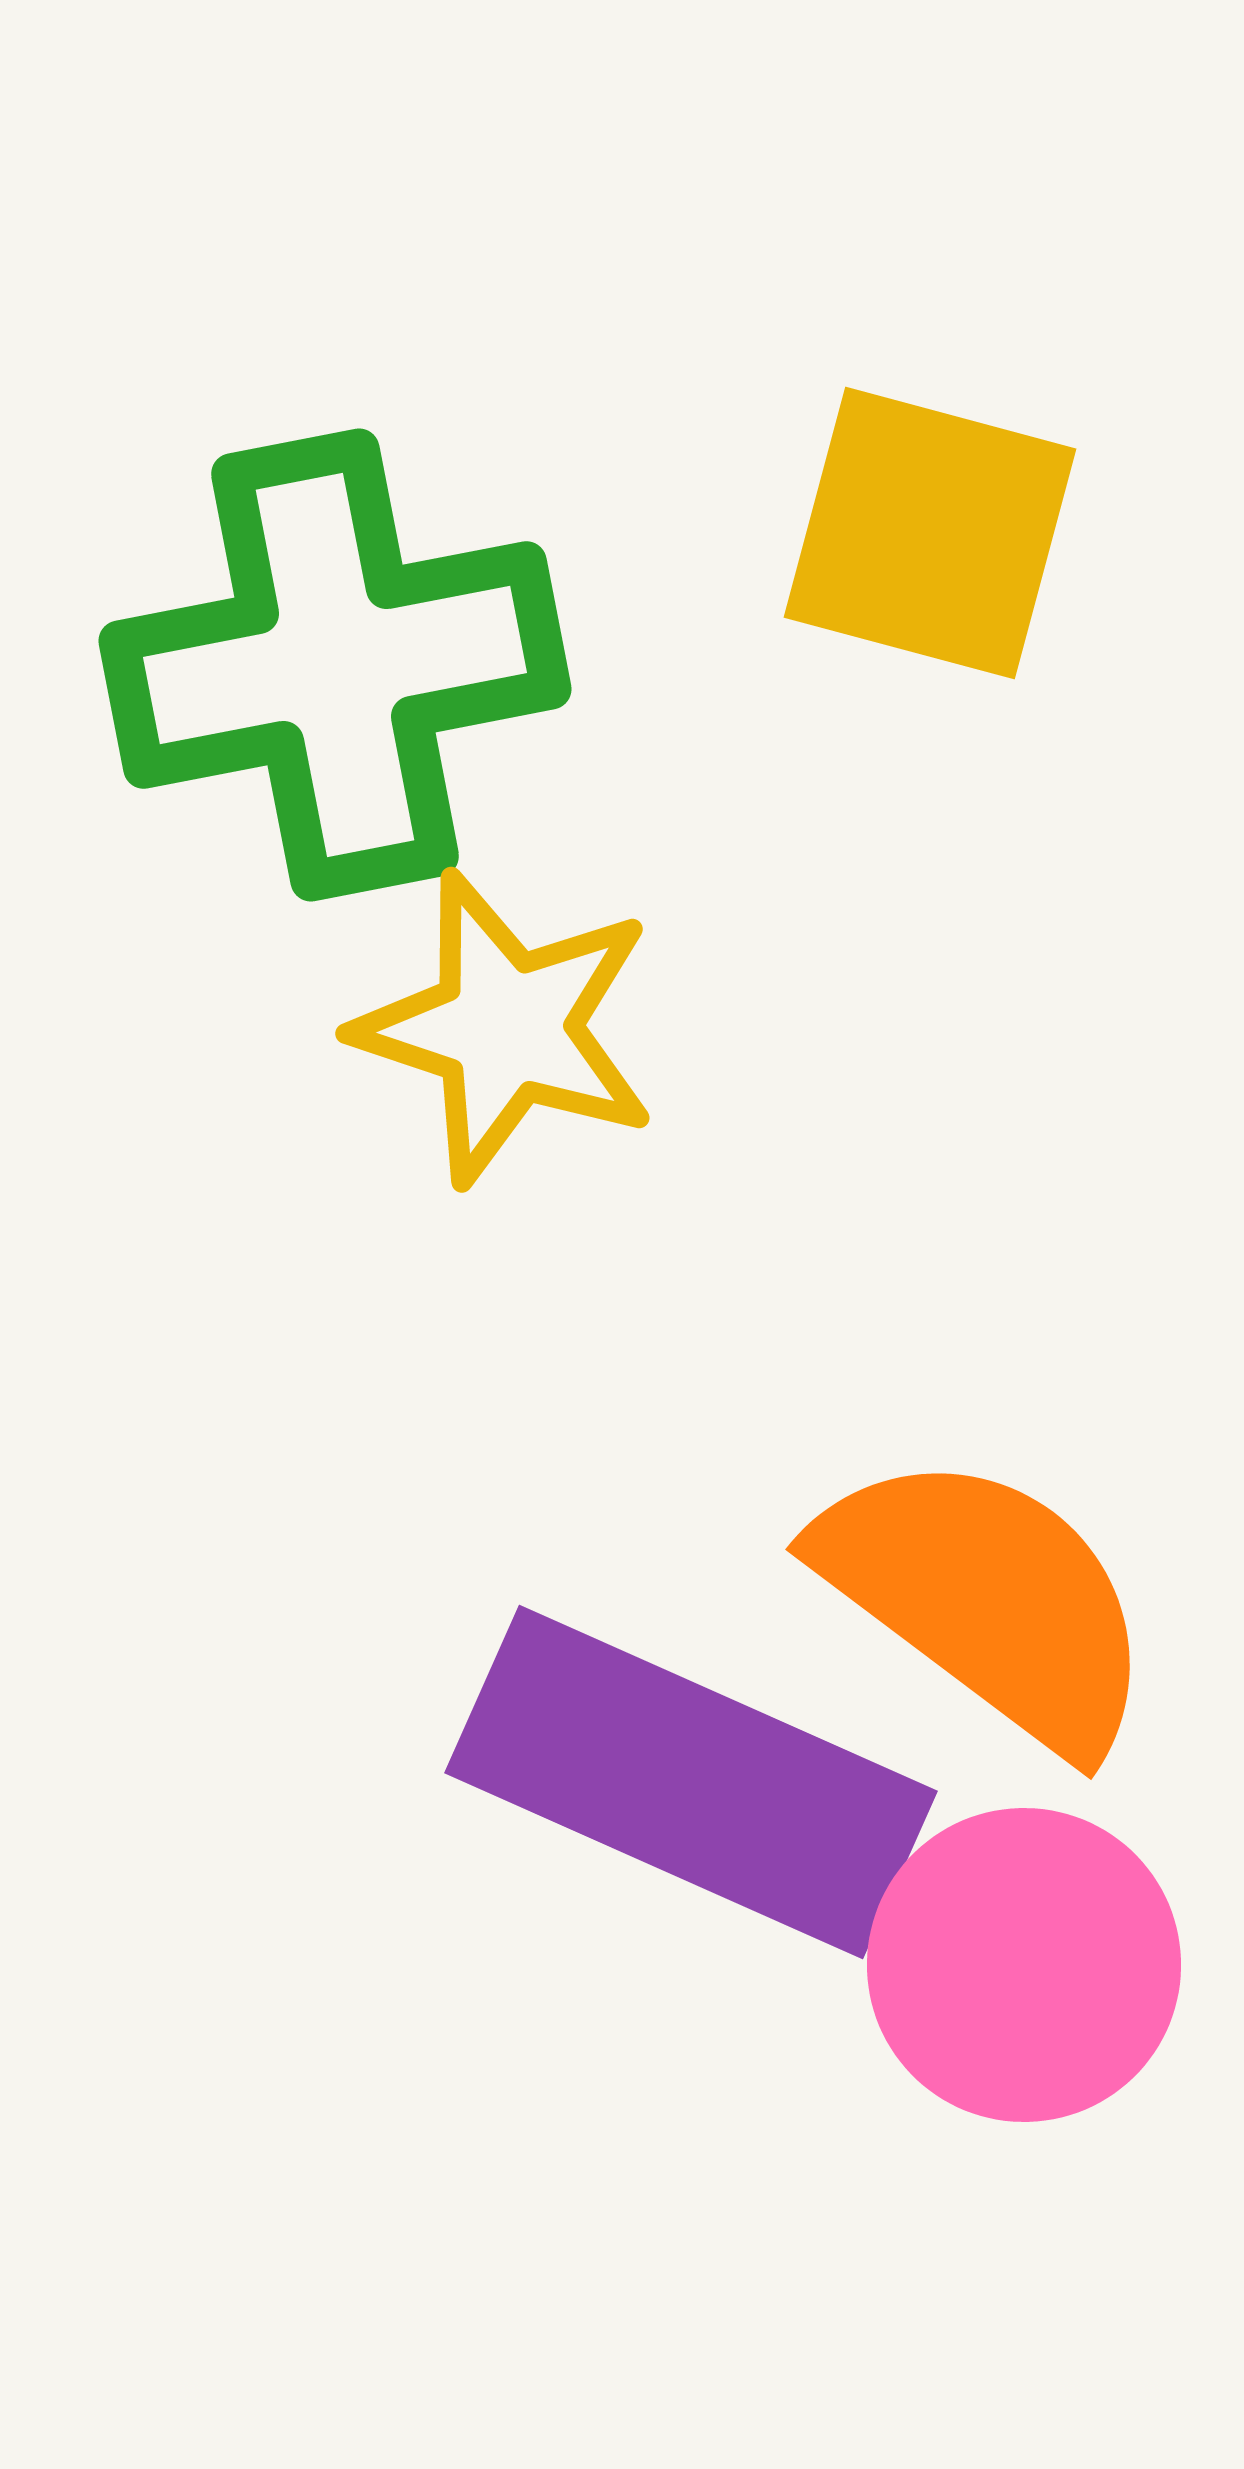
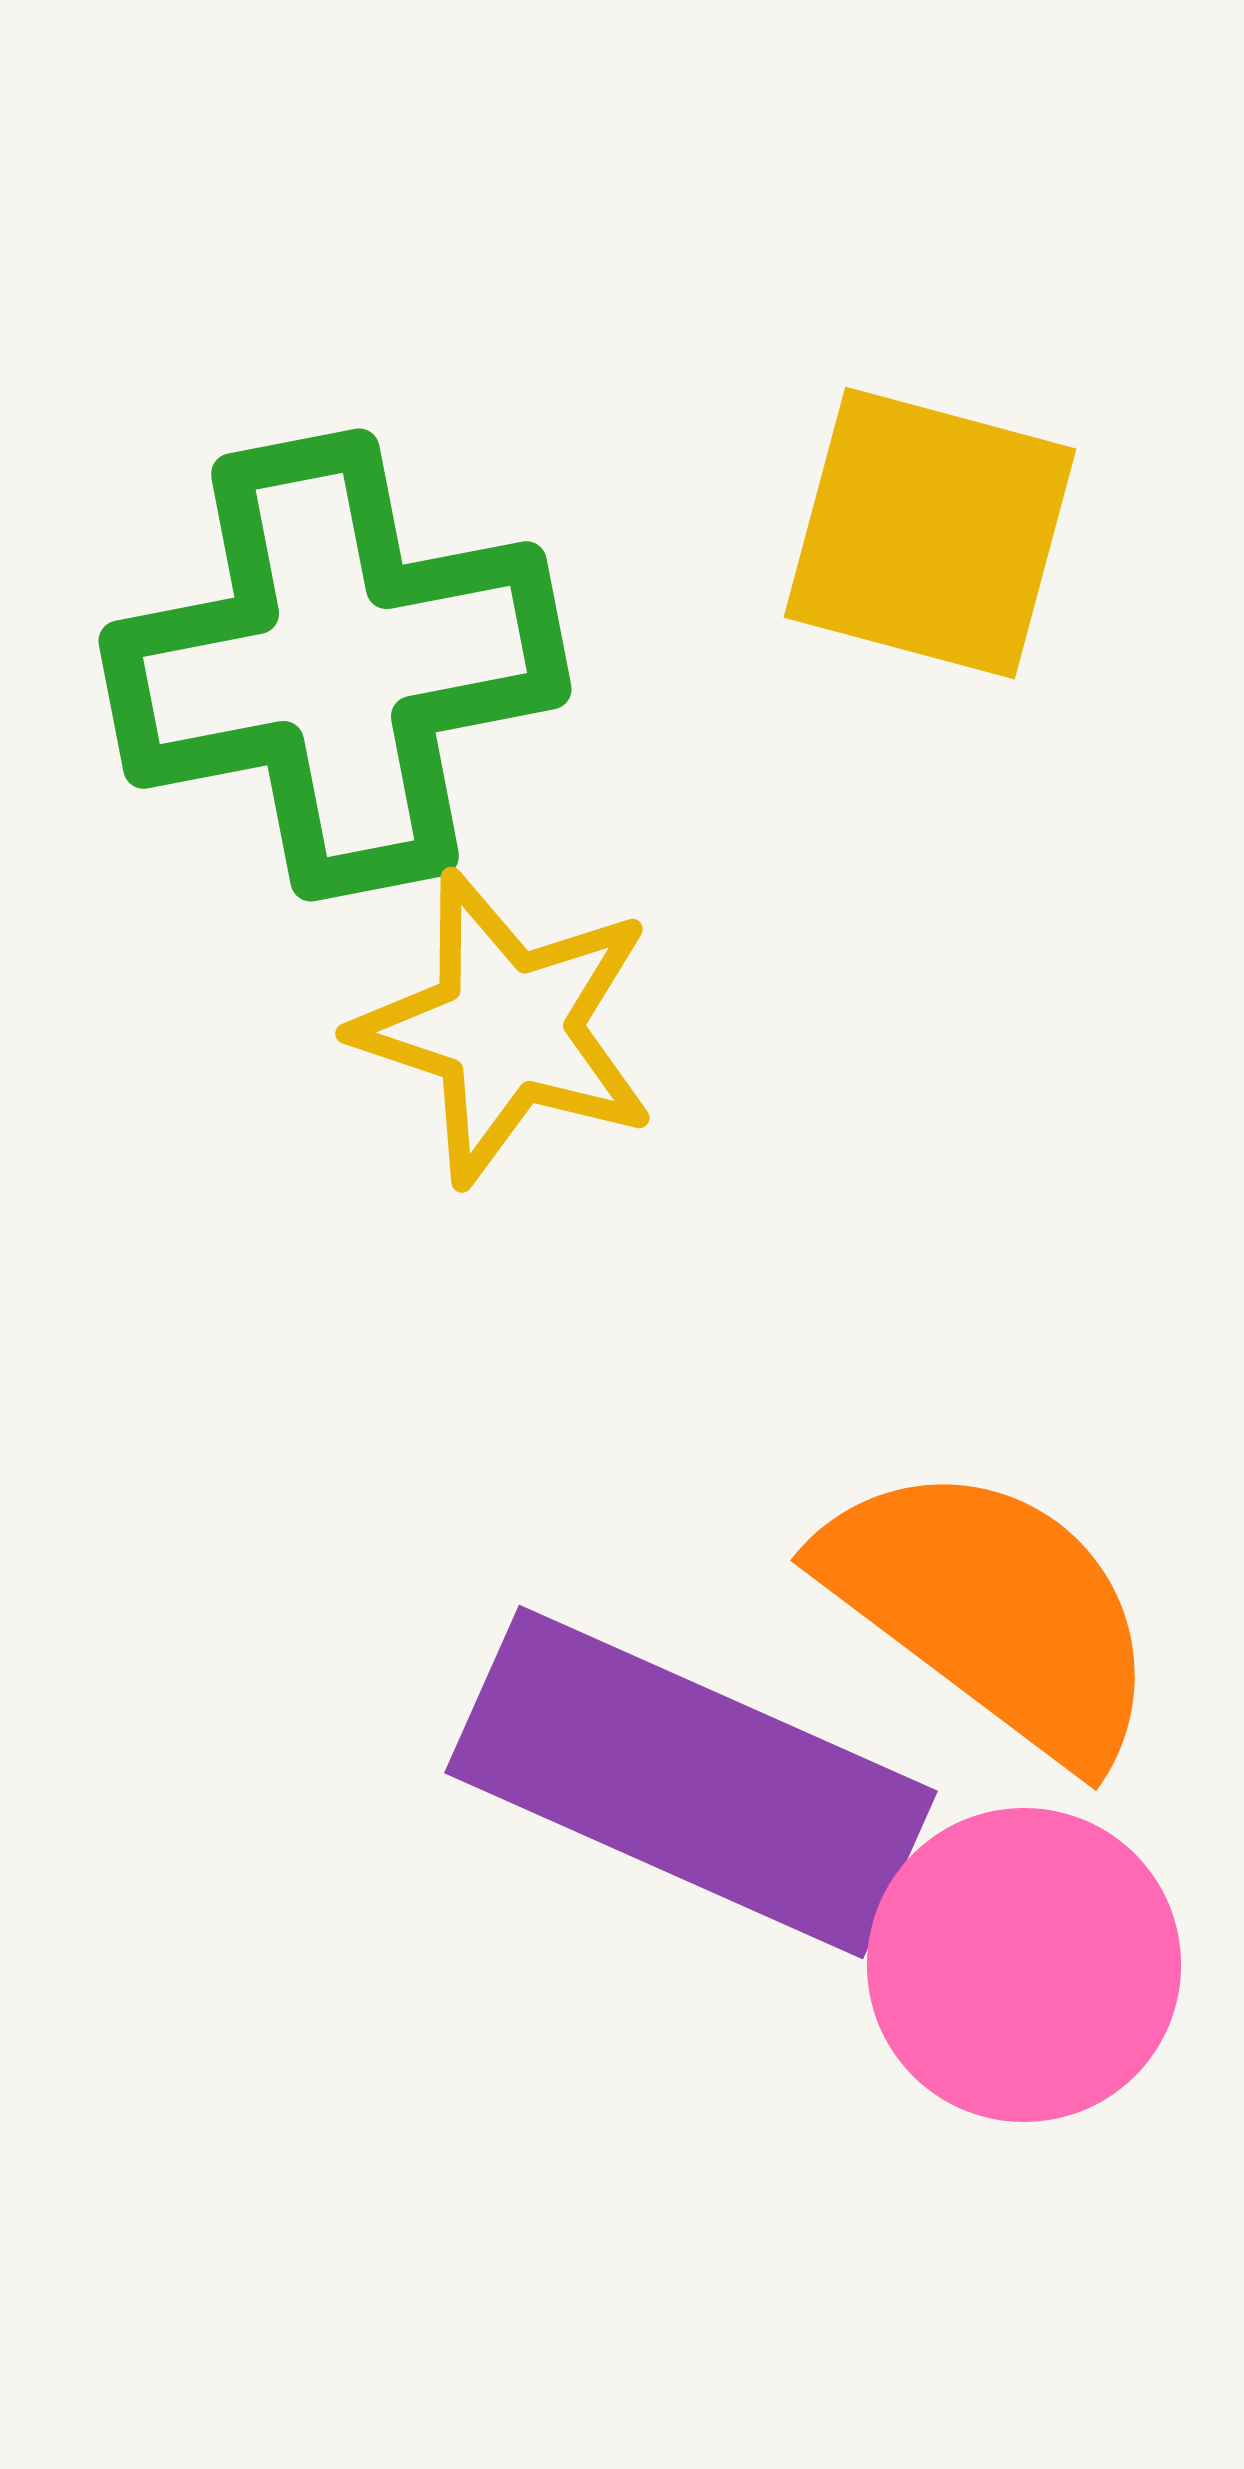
orange semicircle: moved 5 px right, 11 px down
